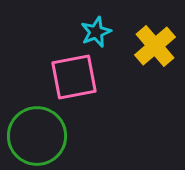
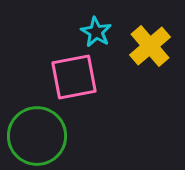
cyan star: rotated 20 degrees counterclockwise
yellow cross: moved 5 px left
